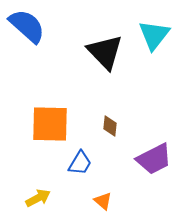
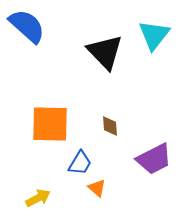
brown diamond: rotated 10 degrees counterclockwise
orange triangle: moved 6 px left, 13 px up
